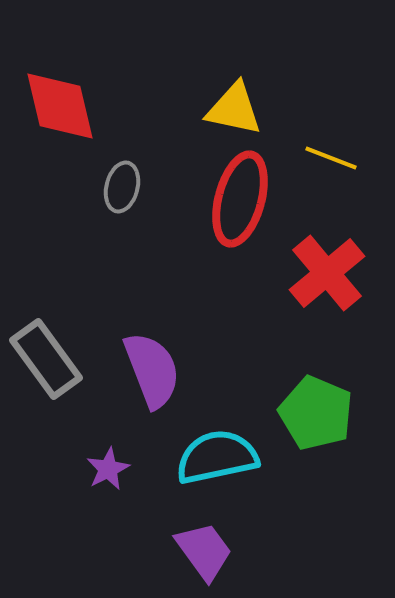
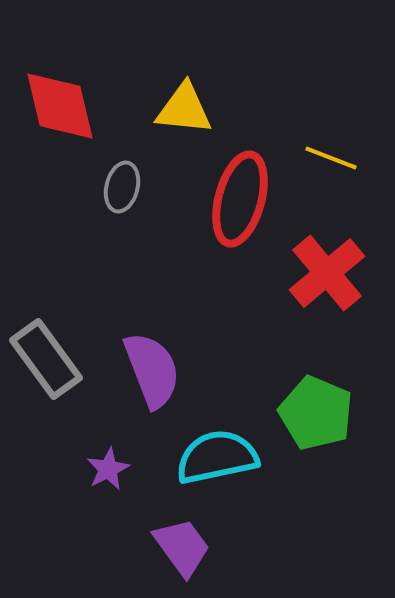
yellow triangle: moved 50 px left; rotated 6 degrees counterclockwise
purple trapezoid: moved 22 px left, 4 px up
